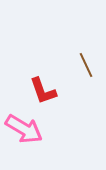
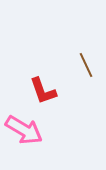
pink arrow: moved 1 px down
